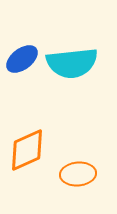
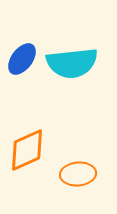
blue ellipse: rotated 16 degrees counterclockwise
